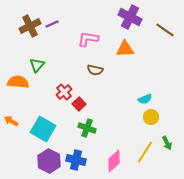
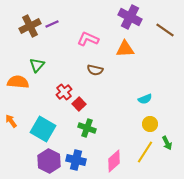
pink L-shape: rotated 15 degrees clockwise
yellow circle: moved 1 px left, 7 px down
orange arrow: rotated 24 degrees clockwise
